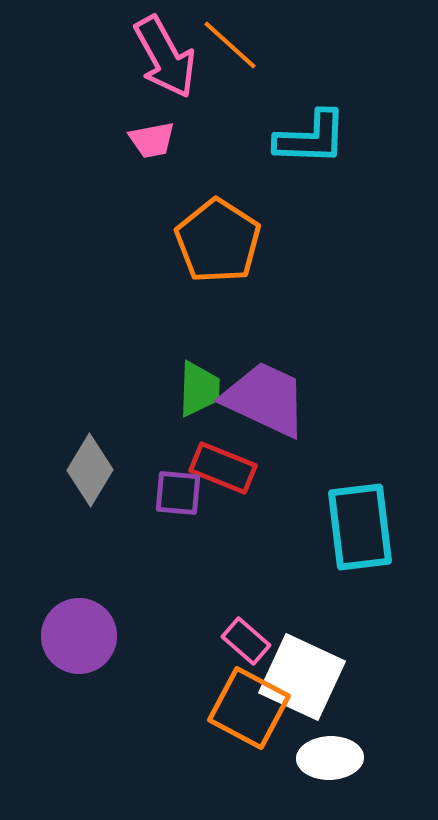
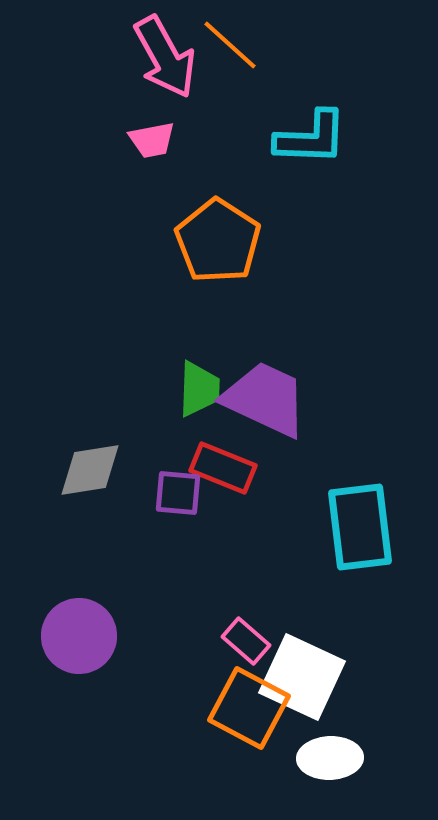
gray diamond: rotated 50 degrees clockwise
